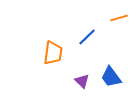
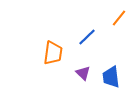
orange line: rotated 36 degrees counterclockwise
blue trapezoid: rotated 30 degrees clockwise
purple triangle: moved 1 px right, 8 px up
